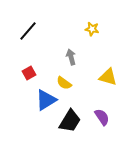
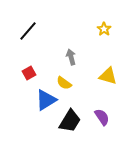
yellow star: moved 12 px right; rotated 24 degrees clockwise
yellow triangle: moved 1 px up
